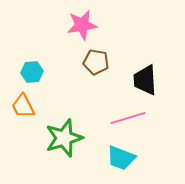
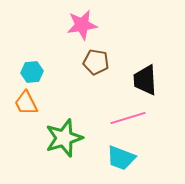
orange trapezoid: moved 3 px right, 3 px up
